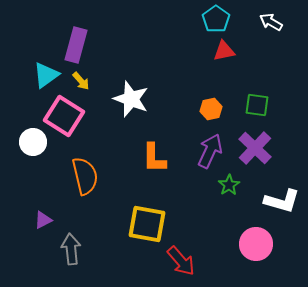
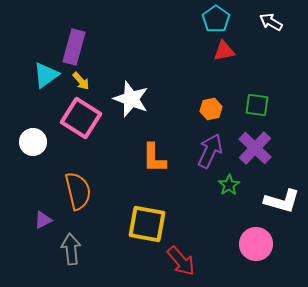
purple rectangle: moved 2 px left, 2 px down
pink square: moved 17 px right, 2 px down
orange semicircle: moved 7 px left, 15 px down
